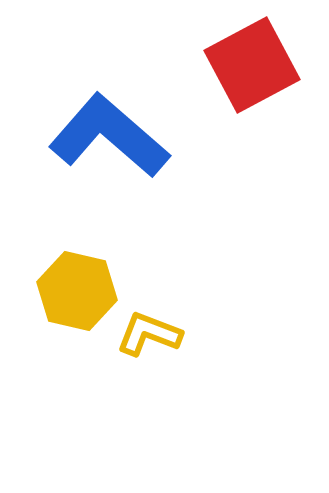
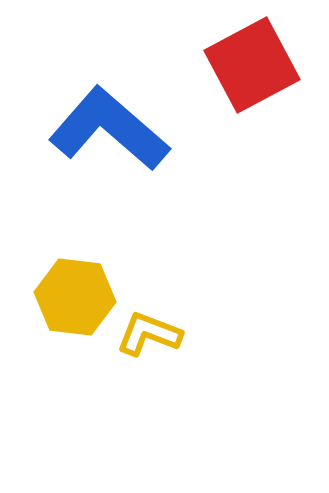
blue L-shape: moved 7 px up
yellow hexagon: moved 2 px left, 6 px down; rotated 6 degrees counterclockwise
